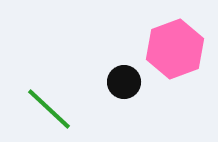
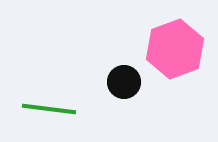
green line: rotated 36 degrees counterclockwise
